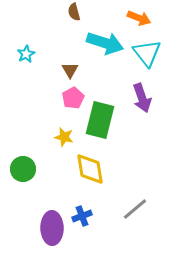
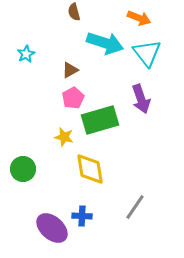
brown triangle: rotated 30 degrees clockwise
purple arrow: moved 1 px left, 1 px down
green rectangle: rotated 60 degrees clockwise
gray line: moved 2 px up; rotated 16 degrees counterclockwise
blue cross: rotated 24 degrees clockwise
purple ellipse: rotated 48 degrees counterclockwise
